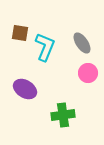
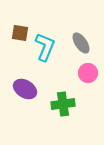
gray ellipse: moved 1 px left
green cross: moved 11 px up
